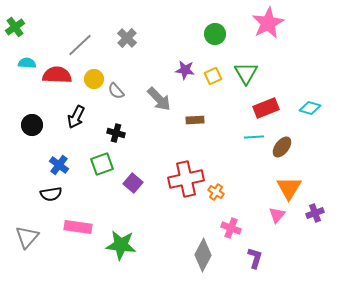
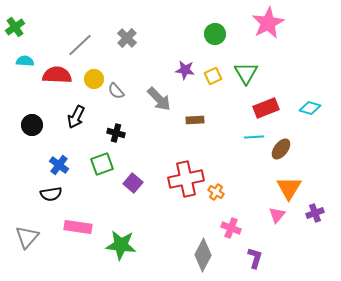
cyan semicircle: moved 2 px left, 2 px up
brown ellipse: moved 1 px left, 2 px down
